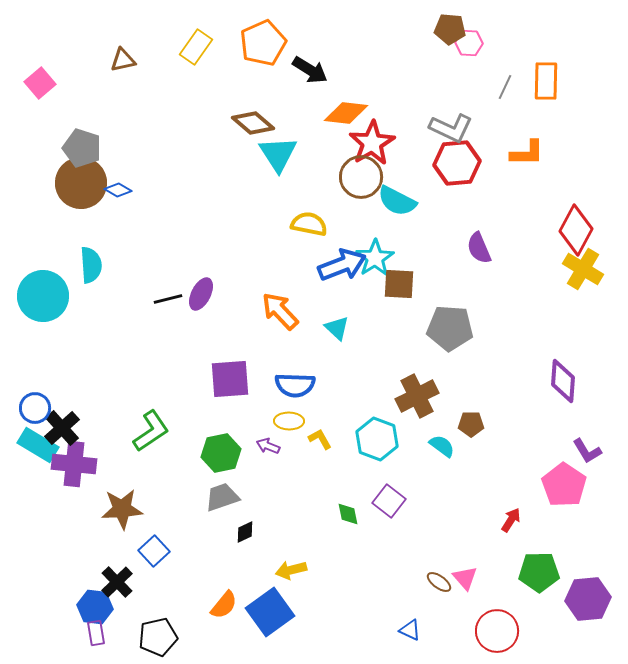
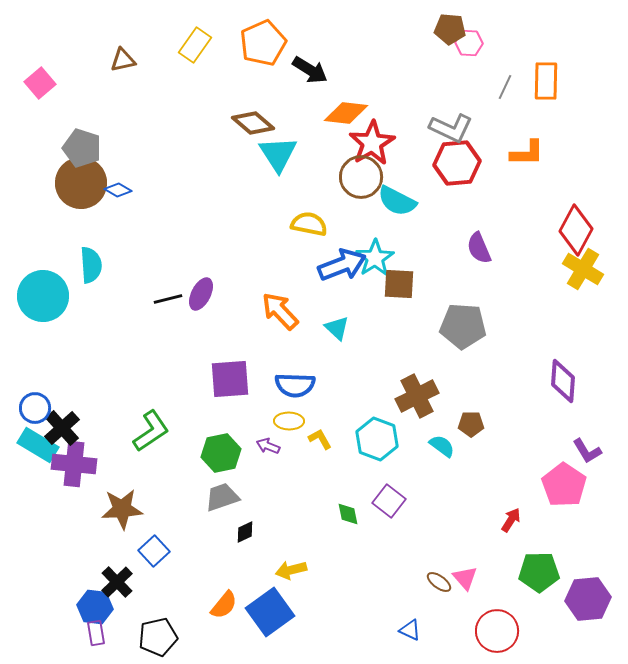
yellow rectangle at (196, 47): moved 1 px left, 2 px up
gray pentagon at (450, 328): moved 13 px right, 2 px up
